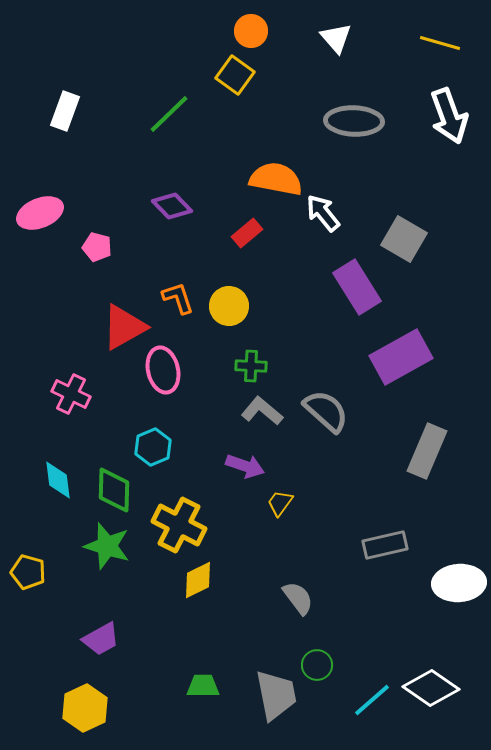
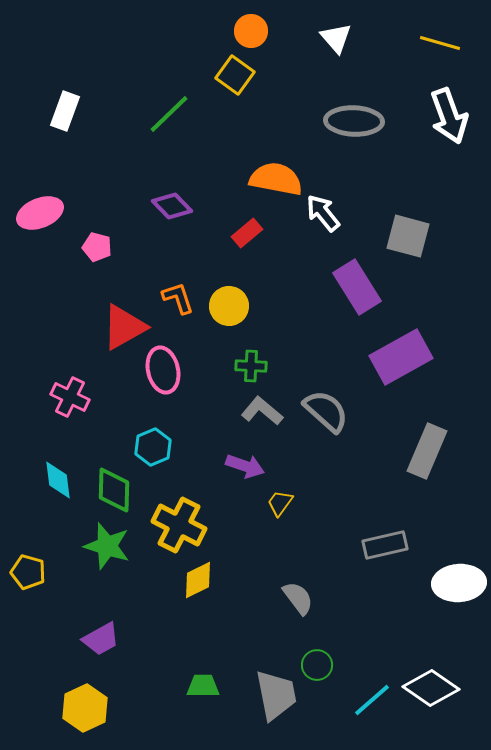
gray square at (404, 239): moved 4 px right, 3 px up; rotated 15 degrees counterclockwise
pink cross at (71, 394): moved 1 px left, 3 px down
